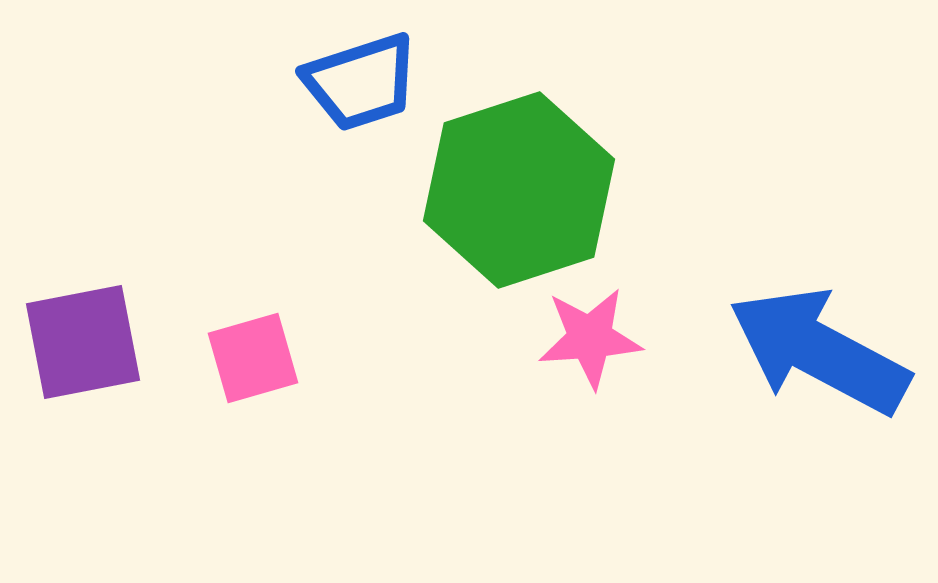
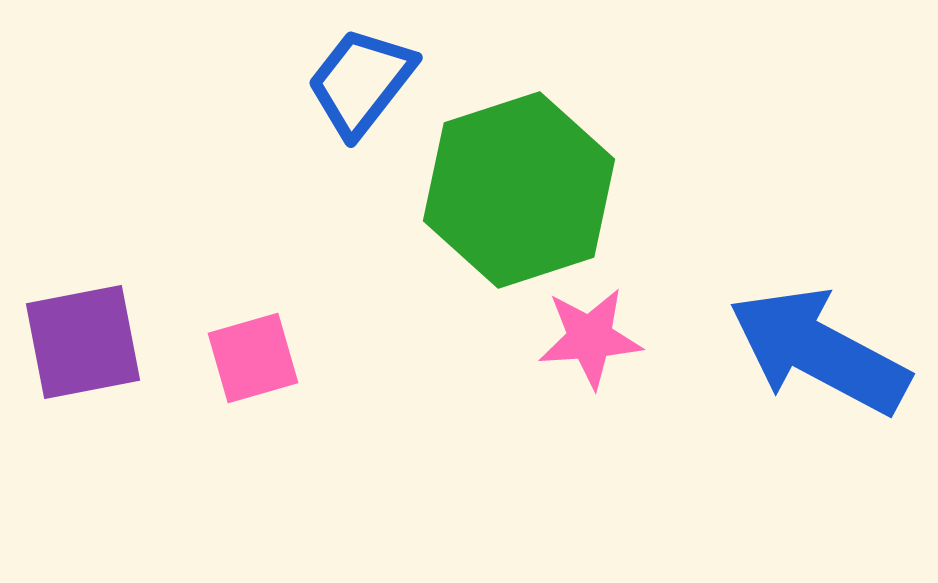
blue trapezoid: rotated 146 degrees clockwise
